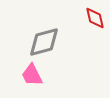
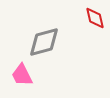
pink trapezoid: moved 10 px left
